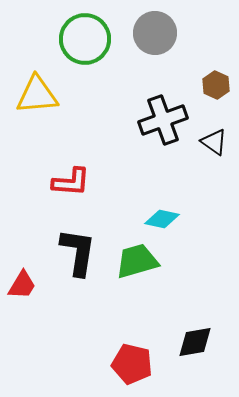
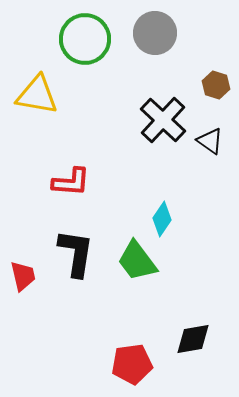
brown hexagon: rotated 8 degrees counterclockwise
yellow triangle: rotated 15 degrees clockwise
black cross: rotated 27 degrees counterclockwise
black triangle: moved 4 px left, 1 px up
cyan diamond: rotated 68 degrees counterclockwise
black L-shape: moved 2 px left, 1 px down
green trapezoid: rotated 111 degrees counterclockwise
red trapezoid: moved 1 px right, 9 px up; rotated 44 degrees counterclockwise
black diamond: moved 2 px left, 3 px up
red pentagon: rotated 21 degrees counterclockwise
